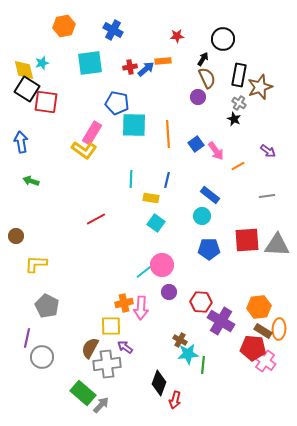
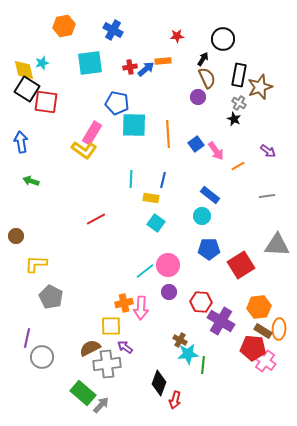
blue line at (167, 180): moved 4 px left
red square at (247, 240): moved 6 px left, 25 px down; rotated 28 degrees counterclockwise
pink circle at (162, 265): moved 6 px right
gray pentagon at (47, 306): moved 4 px right, 9 px up
brown semicircle at (90, 348): rotated 35 degrees clockwise
